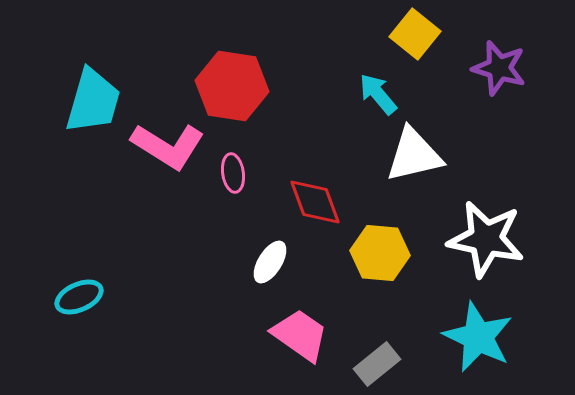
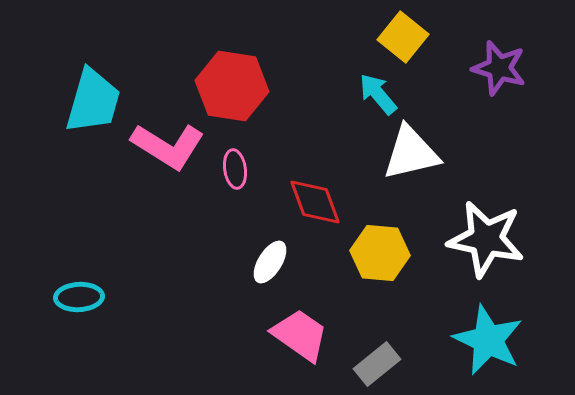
yellow square: moved 12 px left, 3 px down
white triangle: moved 3 px left, 2 px up
pink ellipse: moved 2 px right, 4 px up
cyan ellipse: rotated 21 degrees clockwise
cyan star: moved 10 px right, 3 px down
